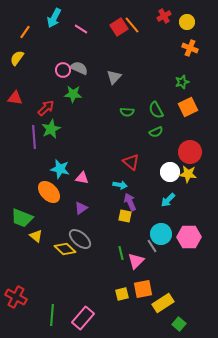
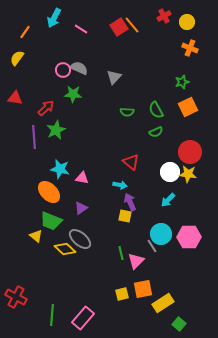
green star at (51, 129): moved 5 px right, 1 px down
green trapezoid at (22, 218): moved 29 px right, 3 px down
